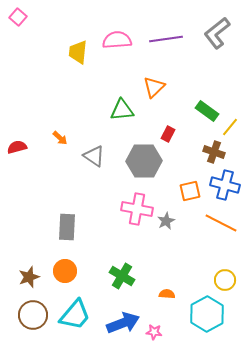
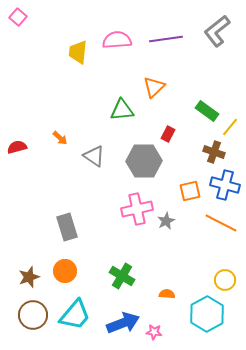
gray L-shape: moved 2 px up
pink cross: rotated 24 degrees counterclockwise
gray rectangle: rotated 20 degrees counterclockwise
